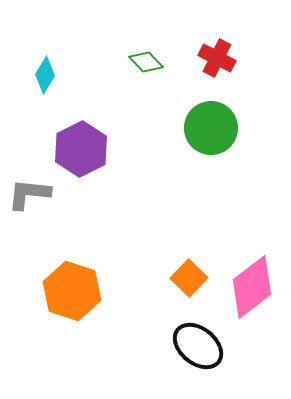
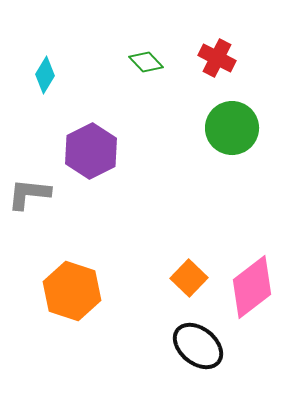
green circle: moved 21 px right
purple hexagon: moved 10 px right, 2 px down
